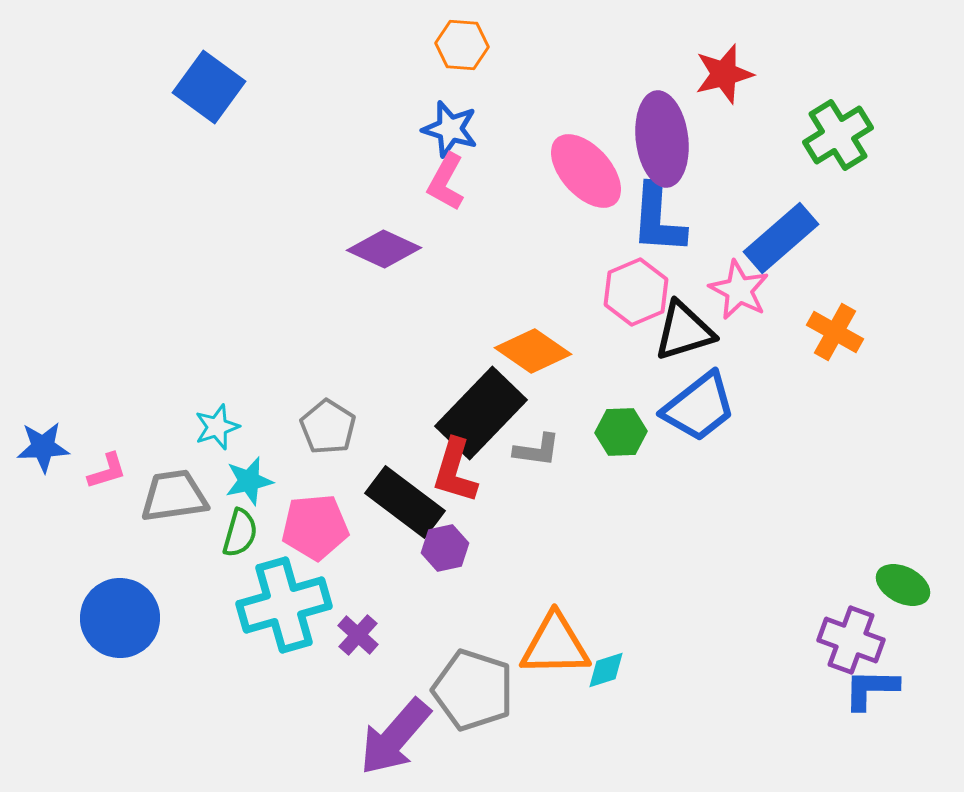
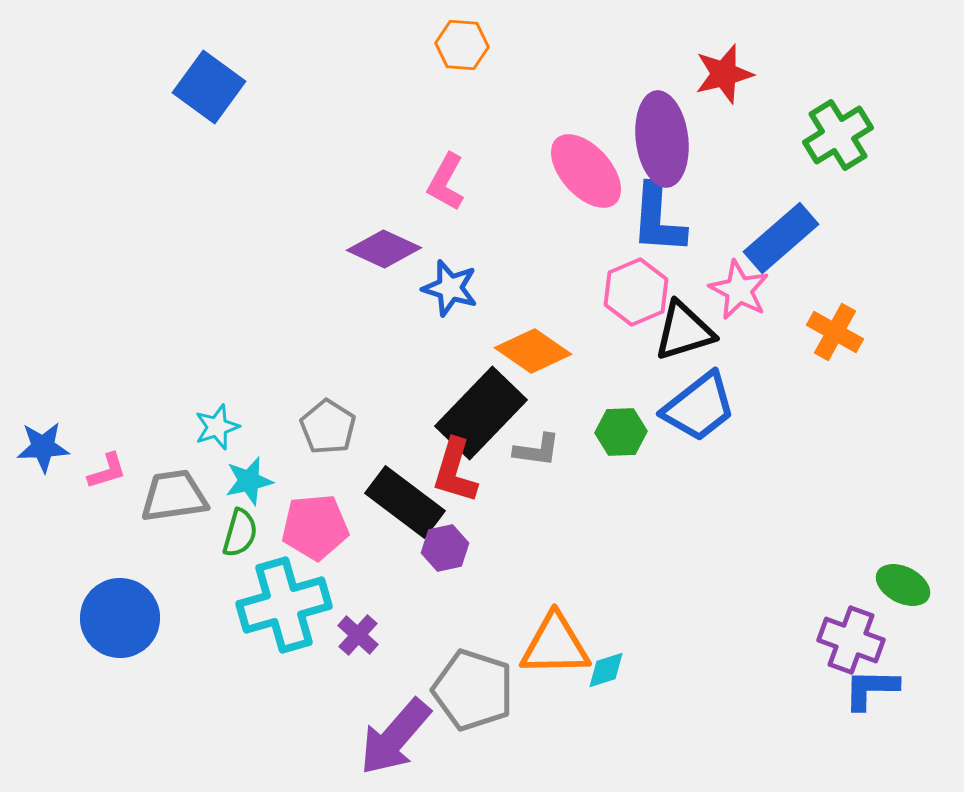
blue star at (450, 129): moved 159 px down
